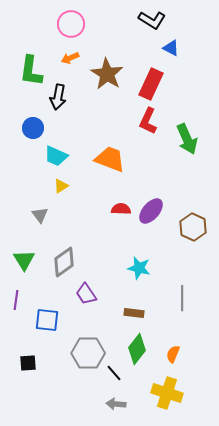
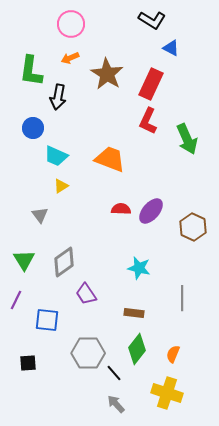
purple line: rotated 18 degrees clockwise
gray arrow: rotated 42 degrees clockwise
